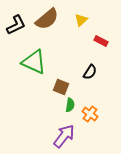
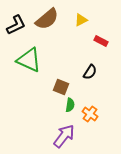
yellow triangle: rotated 16 degrees clockwise
green triangle: moved 5 px left, 2 px up
